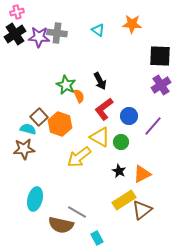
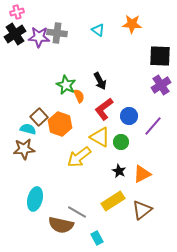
yellow rectangle: moved 11 px left, 1 px down
